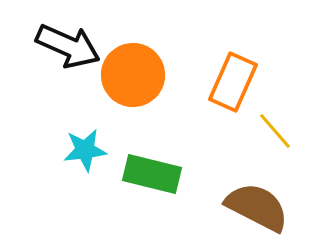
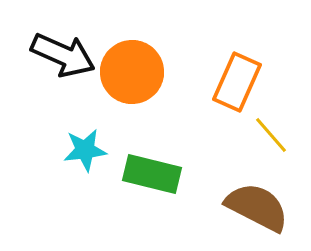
black arrow: moved 5 px left, 9 px down
orange circle: moved 1 px left, 3 px up
orange rectangle: moved 4 px right
yellow line: moved 4 px left, 4 px down
